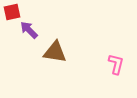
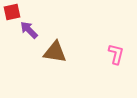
pink L-shape: moved 10 px up
